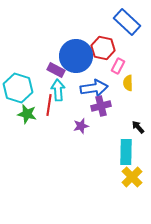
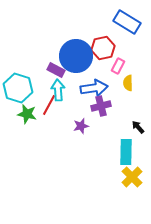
blue rectangle: rotated 12 degrees counterclockwise
red hexagon: rotated 25 degrees counterclockwise
red line: rotated 20 degrees clockwise
